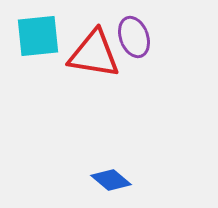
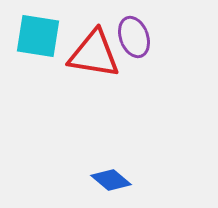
cyan square: rotated 15 degrees clockwise
